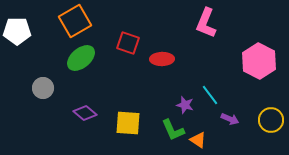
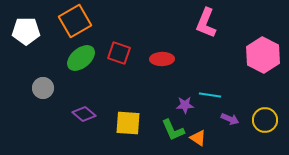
white pentagon: moved 9 px right
red square: moved 9 px left, 10 px down
pink hexagon: moved 4 px right, 6 px up
cyan line: rotated 45 degrees counterclockwise
purple star: rotated 18 degrees counterclockwise
purple diamond: moved 1 px left, 1 px down
yellow circle: moved 6 px left
orange triangle: moved 2 px up
